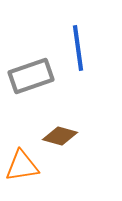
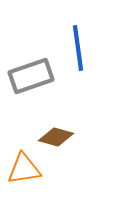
brown diamond: moved 4 px left, 1 px down
orange triangle: moved 2 px right, 3 px down
